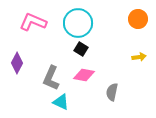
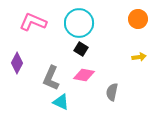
cyan circle: moved 1 px right
